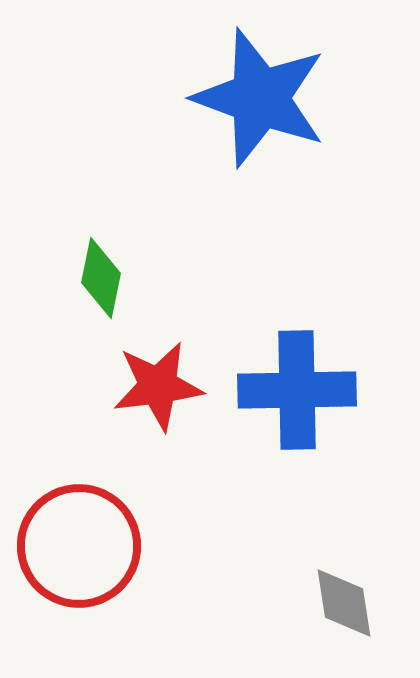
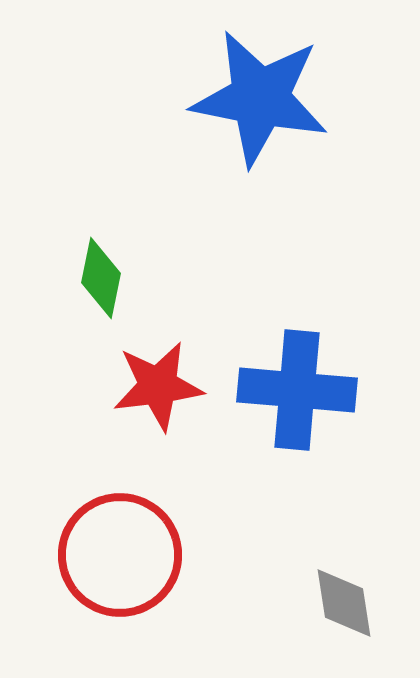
blue star: rotated 9 degrees counterclockwise
blue cross: rotated 6 degrees clockwise
red circle: moved 41 px right, 9 px down
